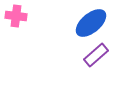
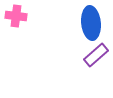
blue ellipse: rotated 56 degrees counterclockwise
